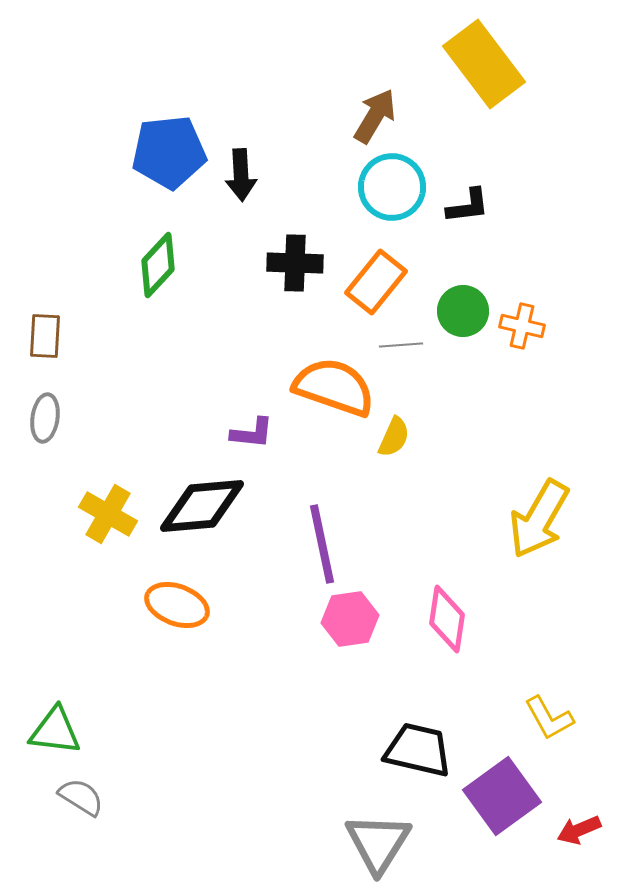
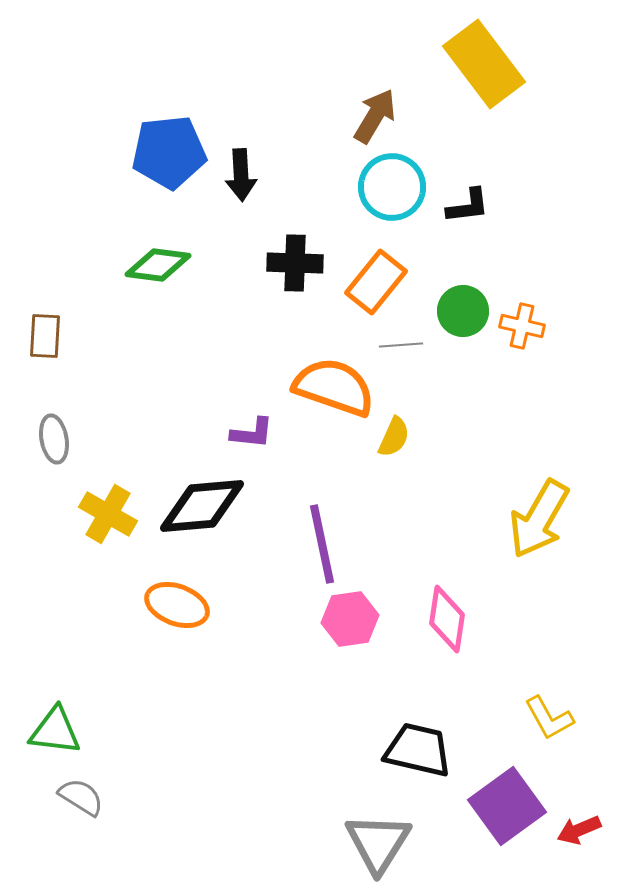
green diamond: rotated 54 degrees clockwise
gray ellipse: moved 9 px right, 21 px down; rotated 18 degrees counterclockwise
purple square: moved 5 px right, 10 px down
